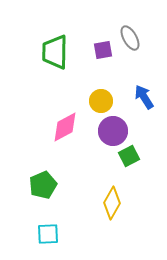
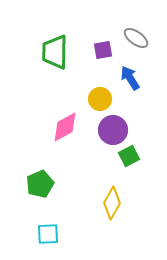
gray ellipse: moved 6 px right; rotated 25 degrees counterclockwise
blue arrow: moved 14 px left, 19 px up
yellow circle: moved 1 px left, 2 px up
purple circle: moved 1 px up
green pentagon: moved 3 px left, 1 px up
